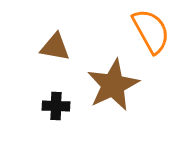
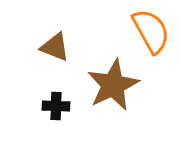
brown triangle: rotated 12 degrees clockwise
